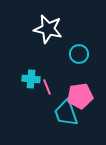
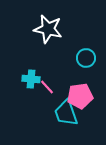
cyan circle: moved 7 px right, 4 px down
pink line: rotated 21 degrees counterclockwise
